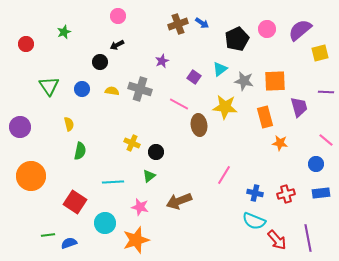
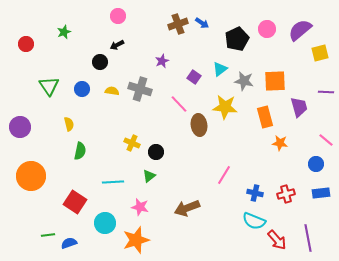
pink line at (179, 104): rotated 18 degrees clockwise
brown arrow at (179, 201): moved 8 px right, 7 px down
